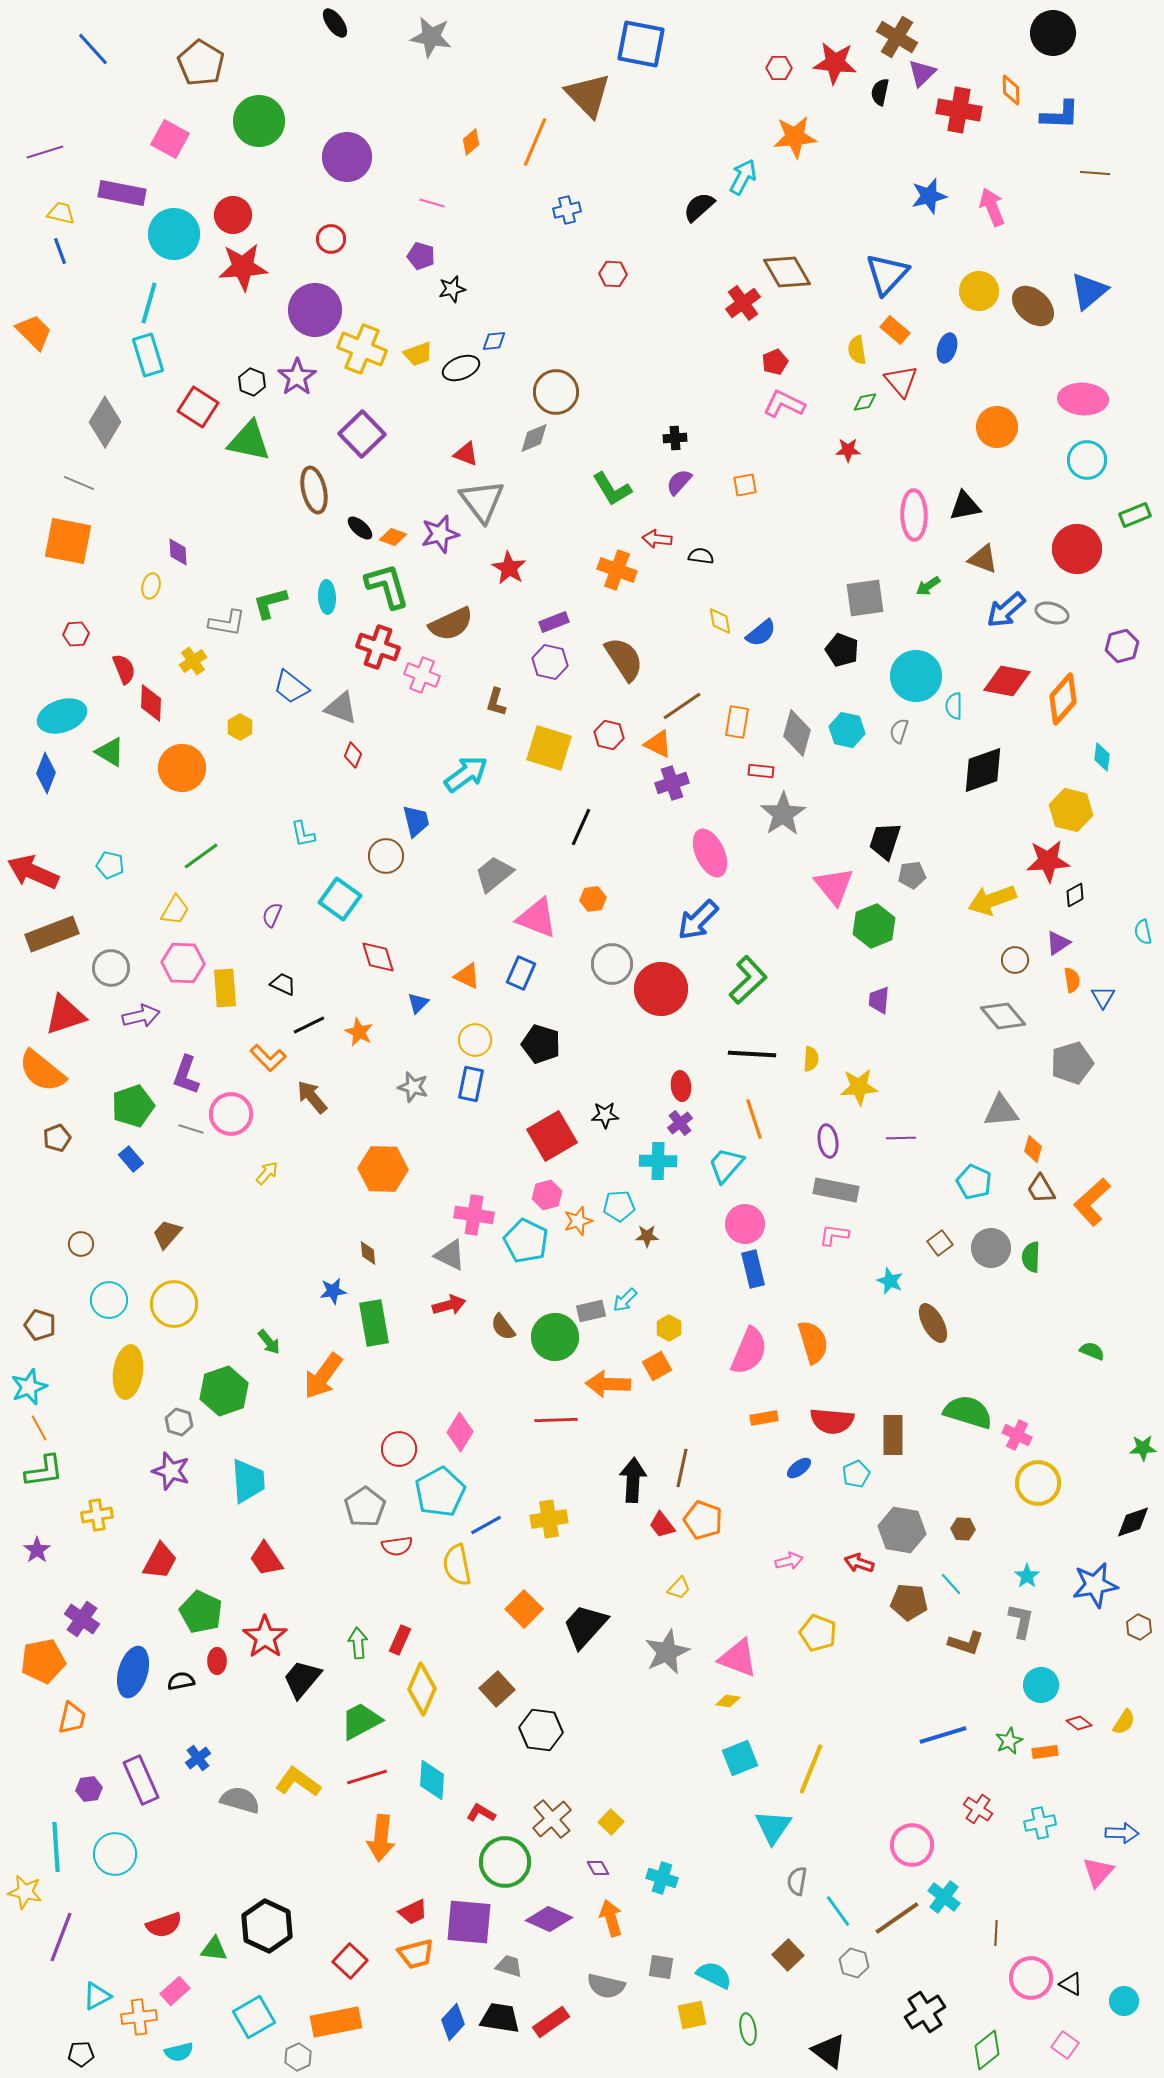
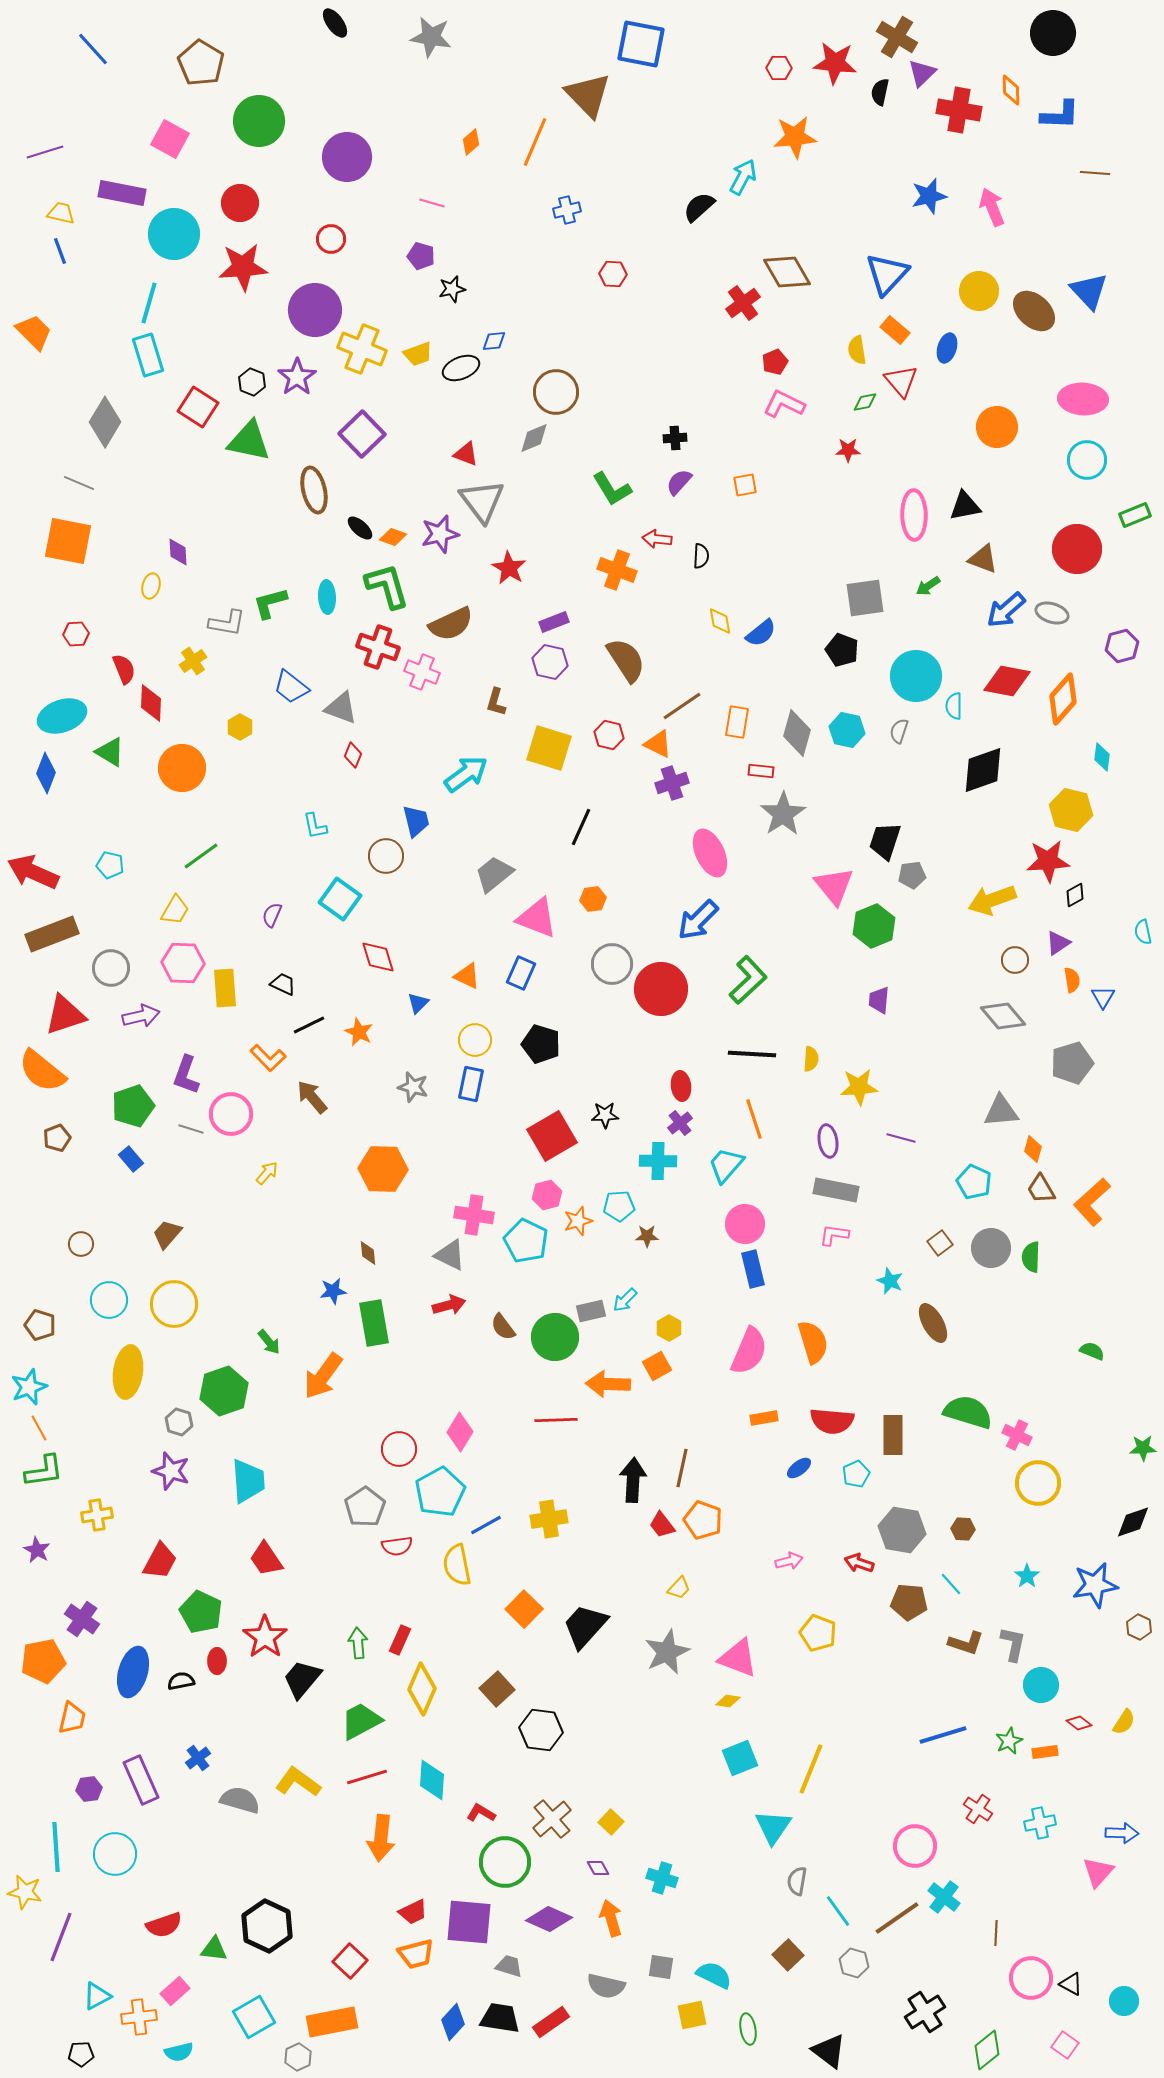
red circle at (233, 215): moved 7 px right, 12 px up
blue triangle at (1089, 291): rotated 33 degrees counterclockwise
brown ellipse at (1033, 306): moved 1 px right, 5 px down
black semicircle at (701, 556): rotated 85 degrees clockwise
brown semicircle at (624, 659): moved 2 px right, 1 px down
pink cross at (422, 675): moved 3 px up
cyan L-shape at (303, 834): moved 12 px right, 8 px up
purple line at (901, 1138): rotated 16 degrees clockwise
purple star at (37, 1550): rotated 8 degrees counterclockwise
gray L-shape at (1021, 1621): moved 8 px left, 23 px down
pink circle at (912, 1845): moved 3 px right, 1 px down
orange rectangle at (336, 2022): moved 4 px left
